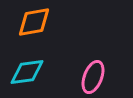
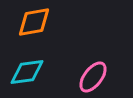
pink ellipse: rotated 16 degrees clockwise
